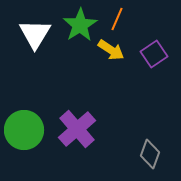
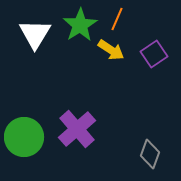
green circle: moved 7 px down
